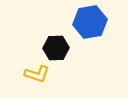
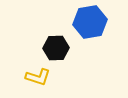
yellow L-shape: moved 1 px right, 3 px down
